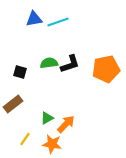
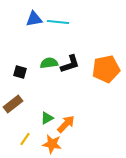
cyan line: rotated 25 degrees clockwise
